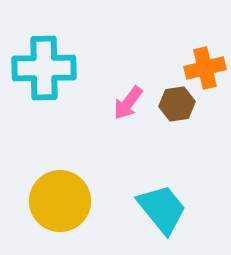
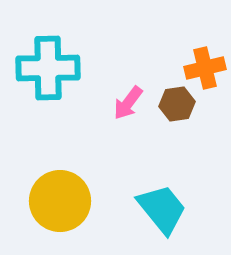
cyan cross: moved 4 px right
